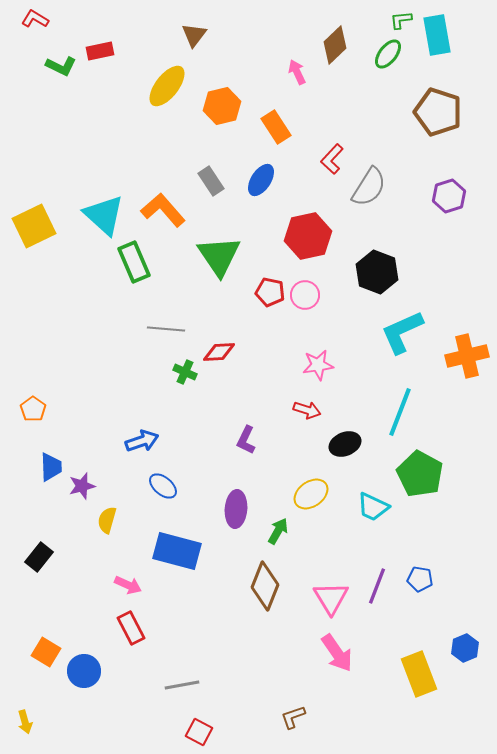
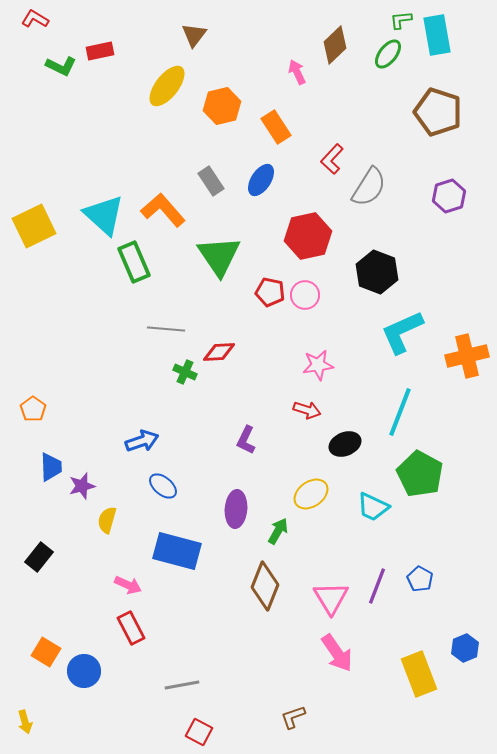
blue pentagon at (420, 579): rotated 20 degrees clockwise
